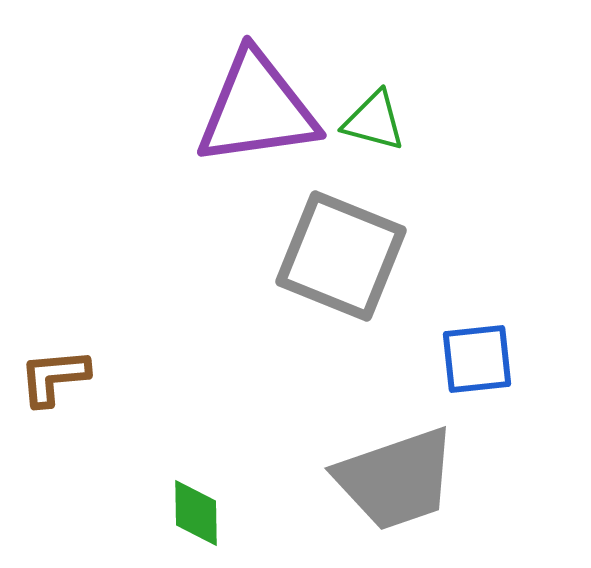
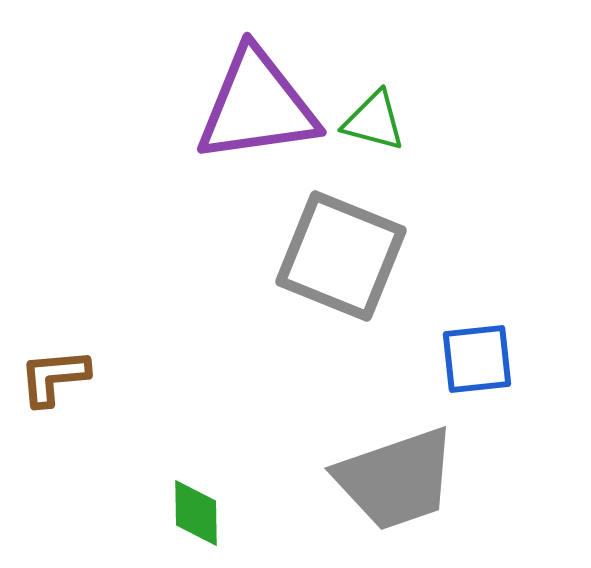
purple triangle: moved 3 px up
